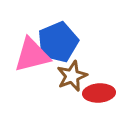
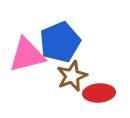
blue pentagon: moved 2 px right
pink triangle: moved 5 px left
